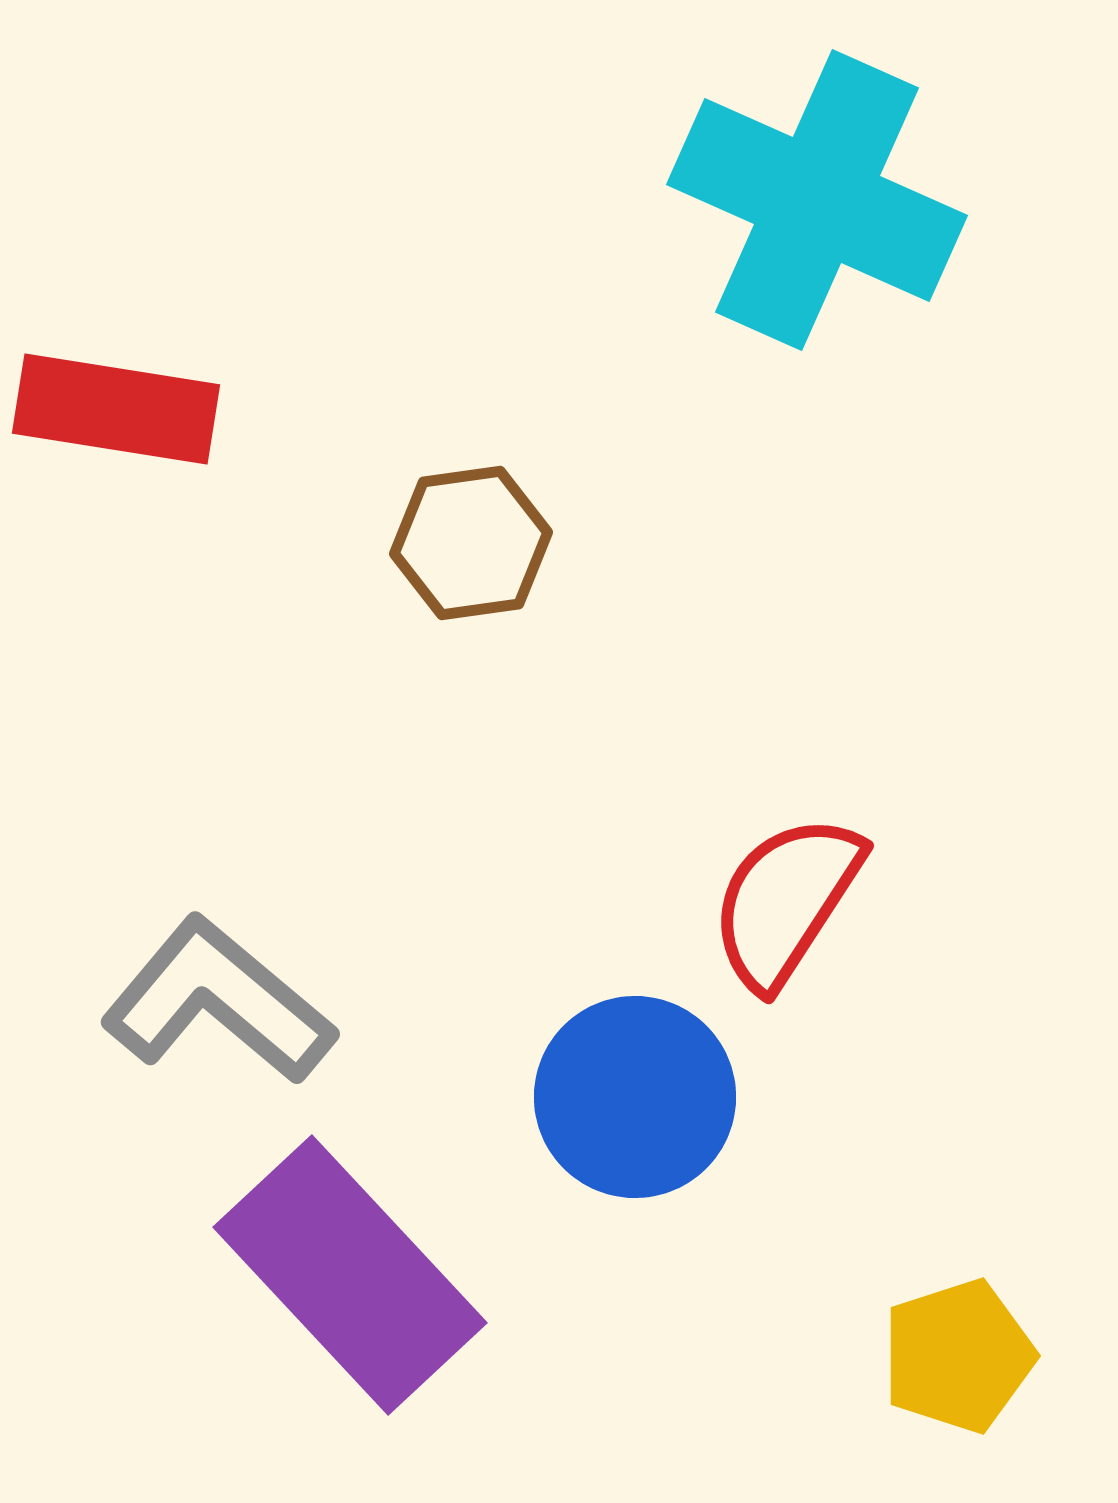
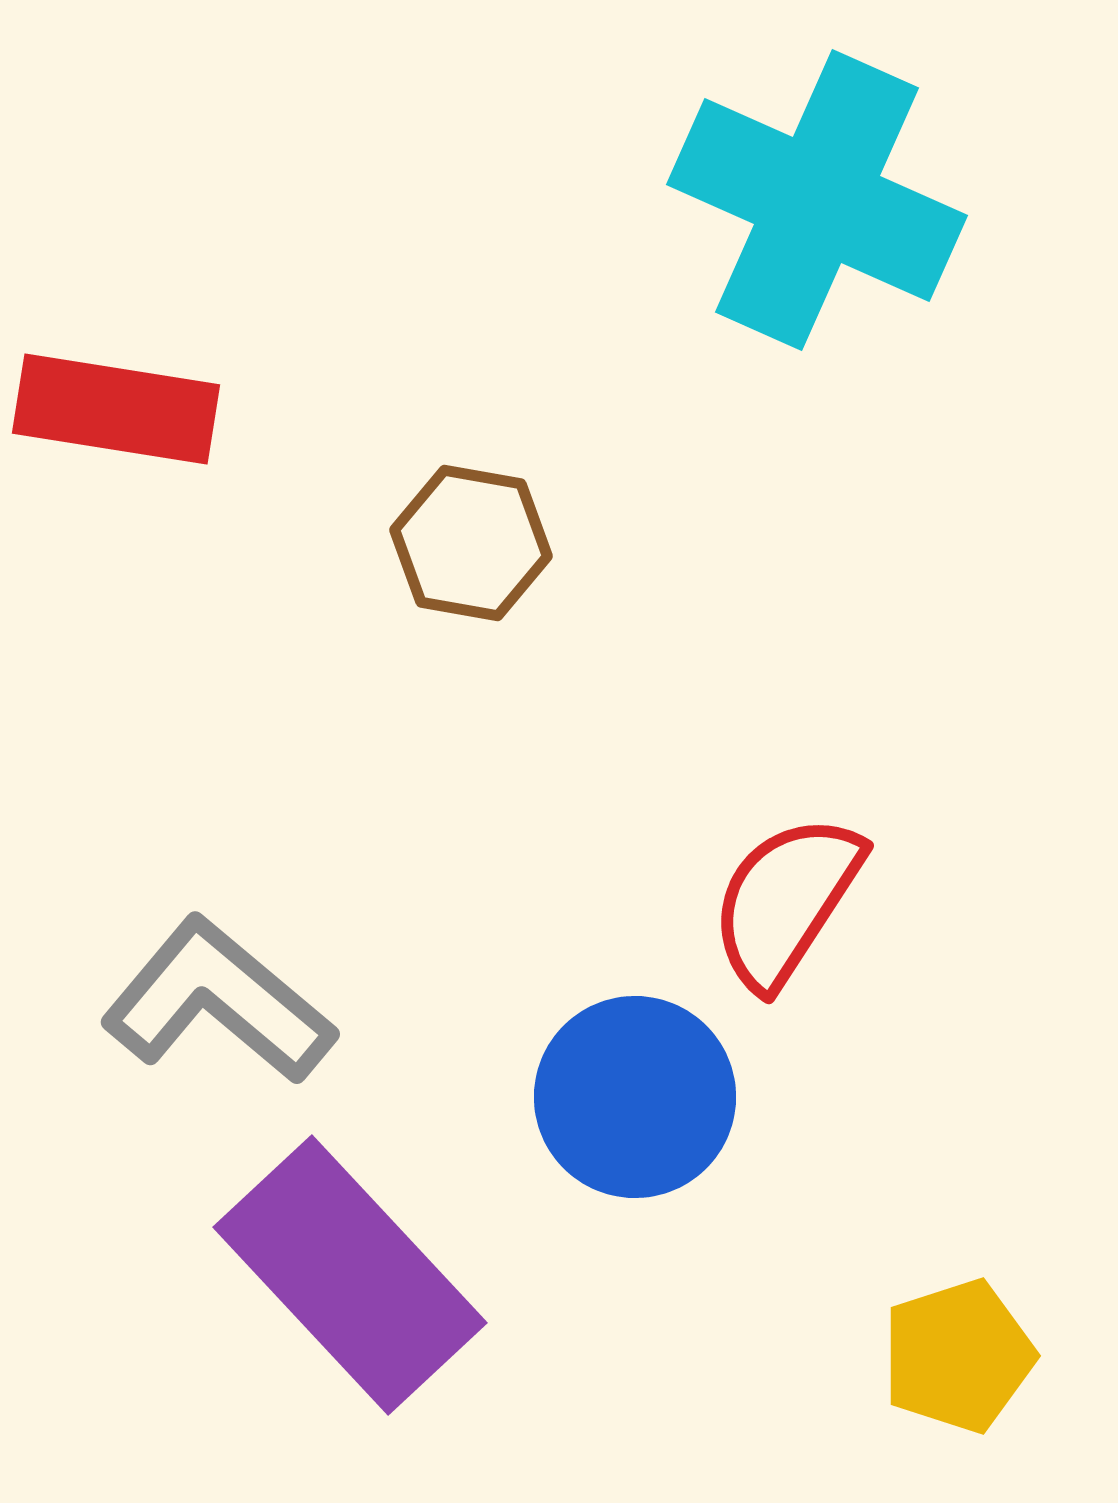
brown hexagon: rotated 18 degrees clockwise
